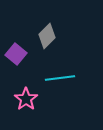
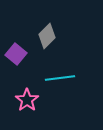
pink star: moved 1 px right, 1 px down
